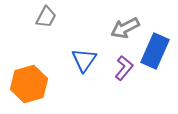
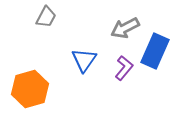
orange hexagon: moved 1 px right, 5 px down
